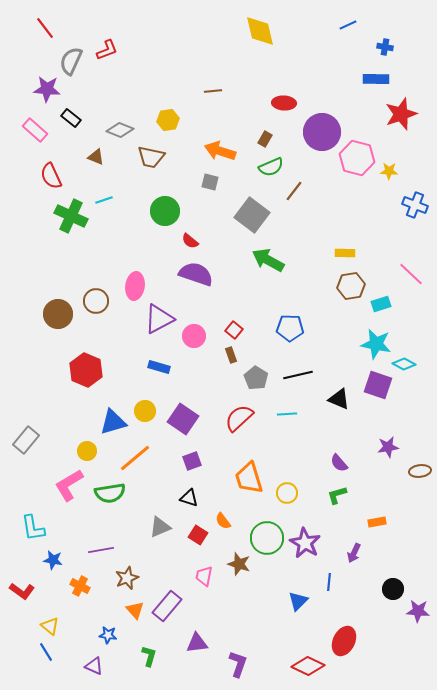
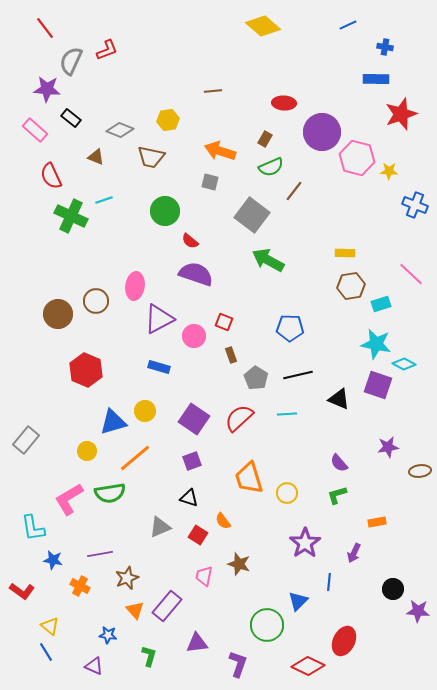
yellow diamond at (260, 31): moved 3 px right, 5 px up; rotated 36 degrees counterclockwise
red square at (234, 330): moved 10 px left, 8 px up; rotated 18 degrees counterclockwise
purple square at (183, 419): moved 11 px right
pink L-shape at (69, 485): moved 14 px down
green circle at (267, 538): moved 87 px down
purple star at (305, 543): rotated 8 degrees clockwise
purple line at (101, 550): moved 1 px left, 4 px down
